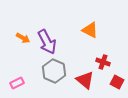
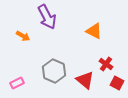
orange triangle: moved 4 px right, 1 px down
orange arrow: moved 2 px up
purple arrow: moved 25 px up
red cross: moved 3 px right, 2 px down; rotated 16 degrees clockwise
red square: moved 1 px down
